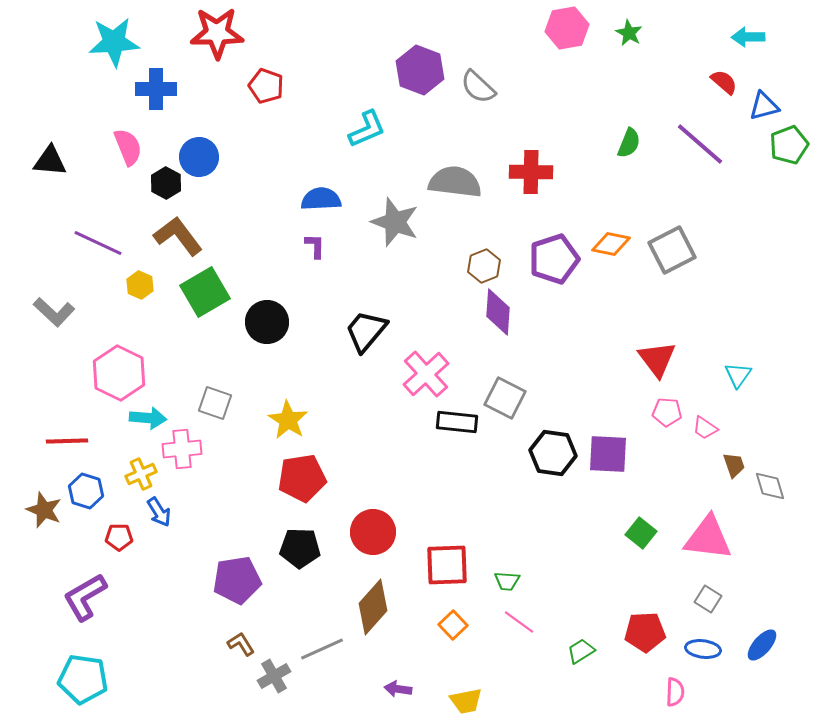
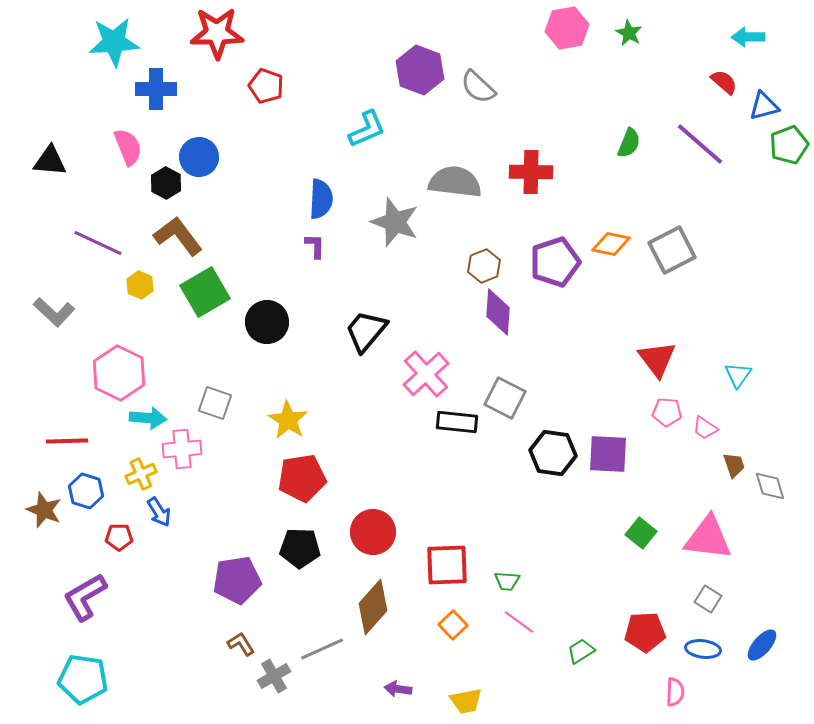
blue semicircle at (321, 199): rotated 96 degrees clockwise
purple pentagon at (554, 259): moved 1 px right, 3 px down
